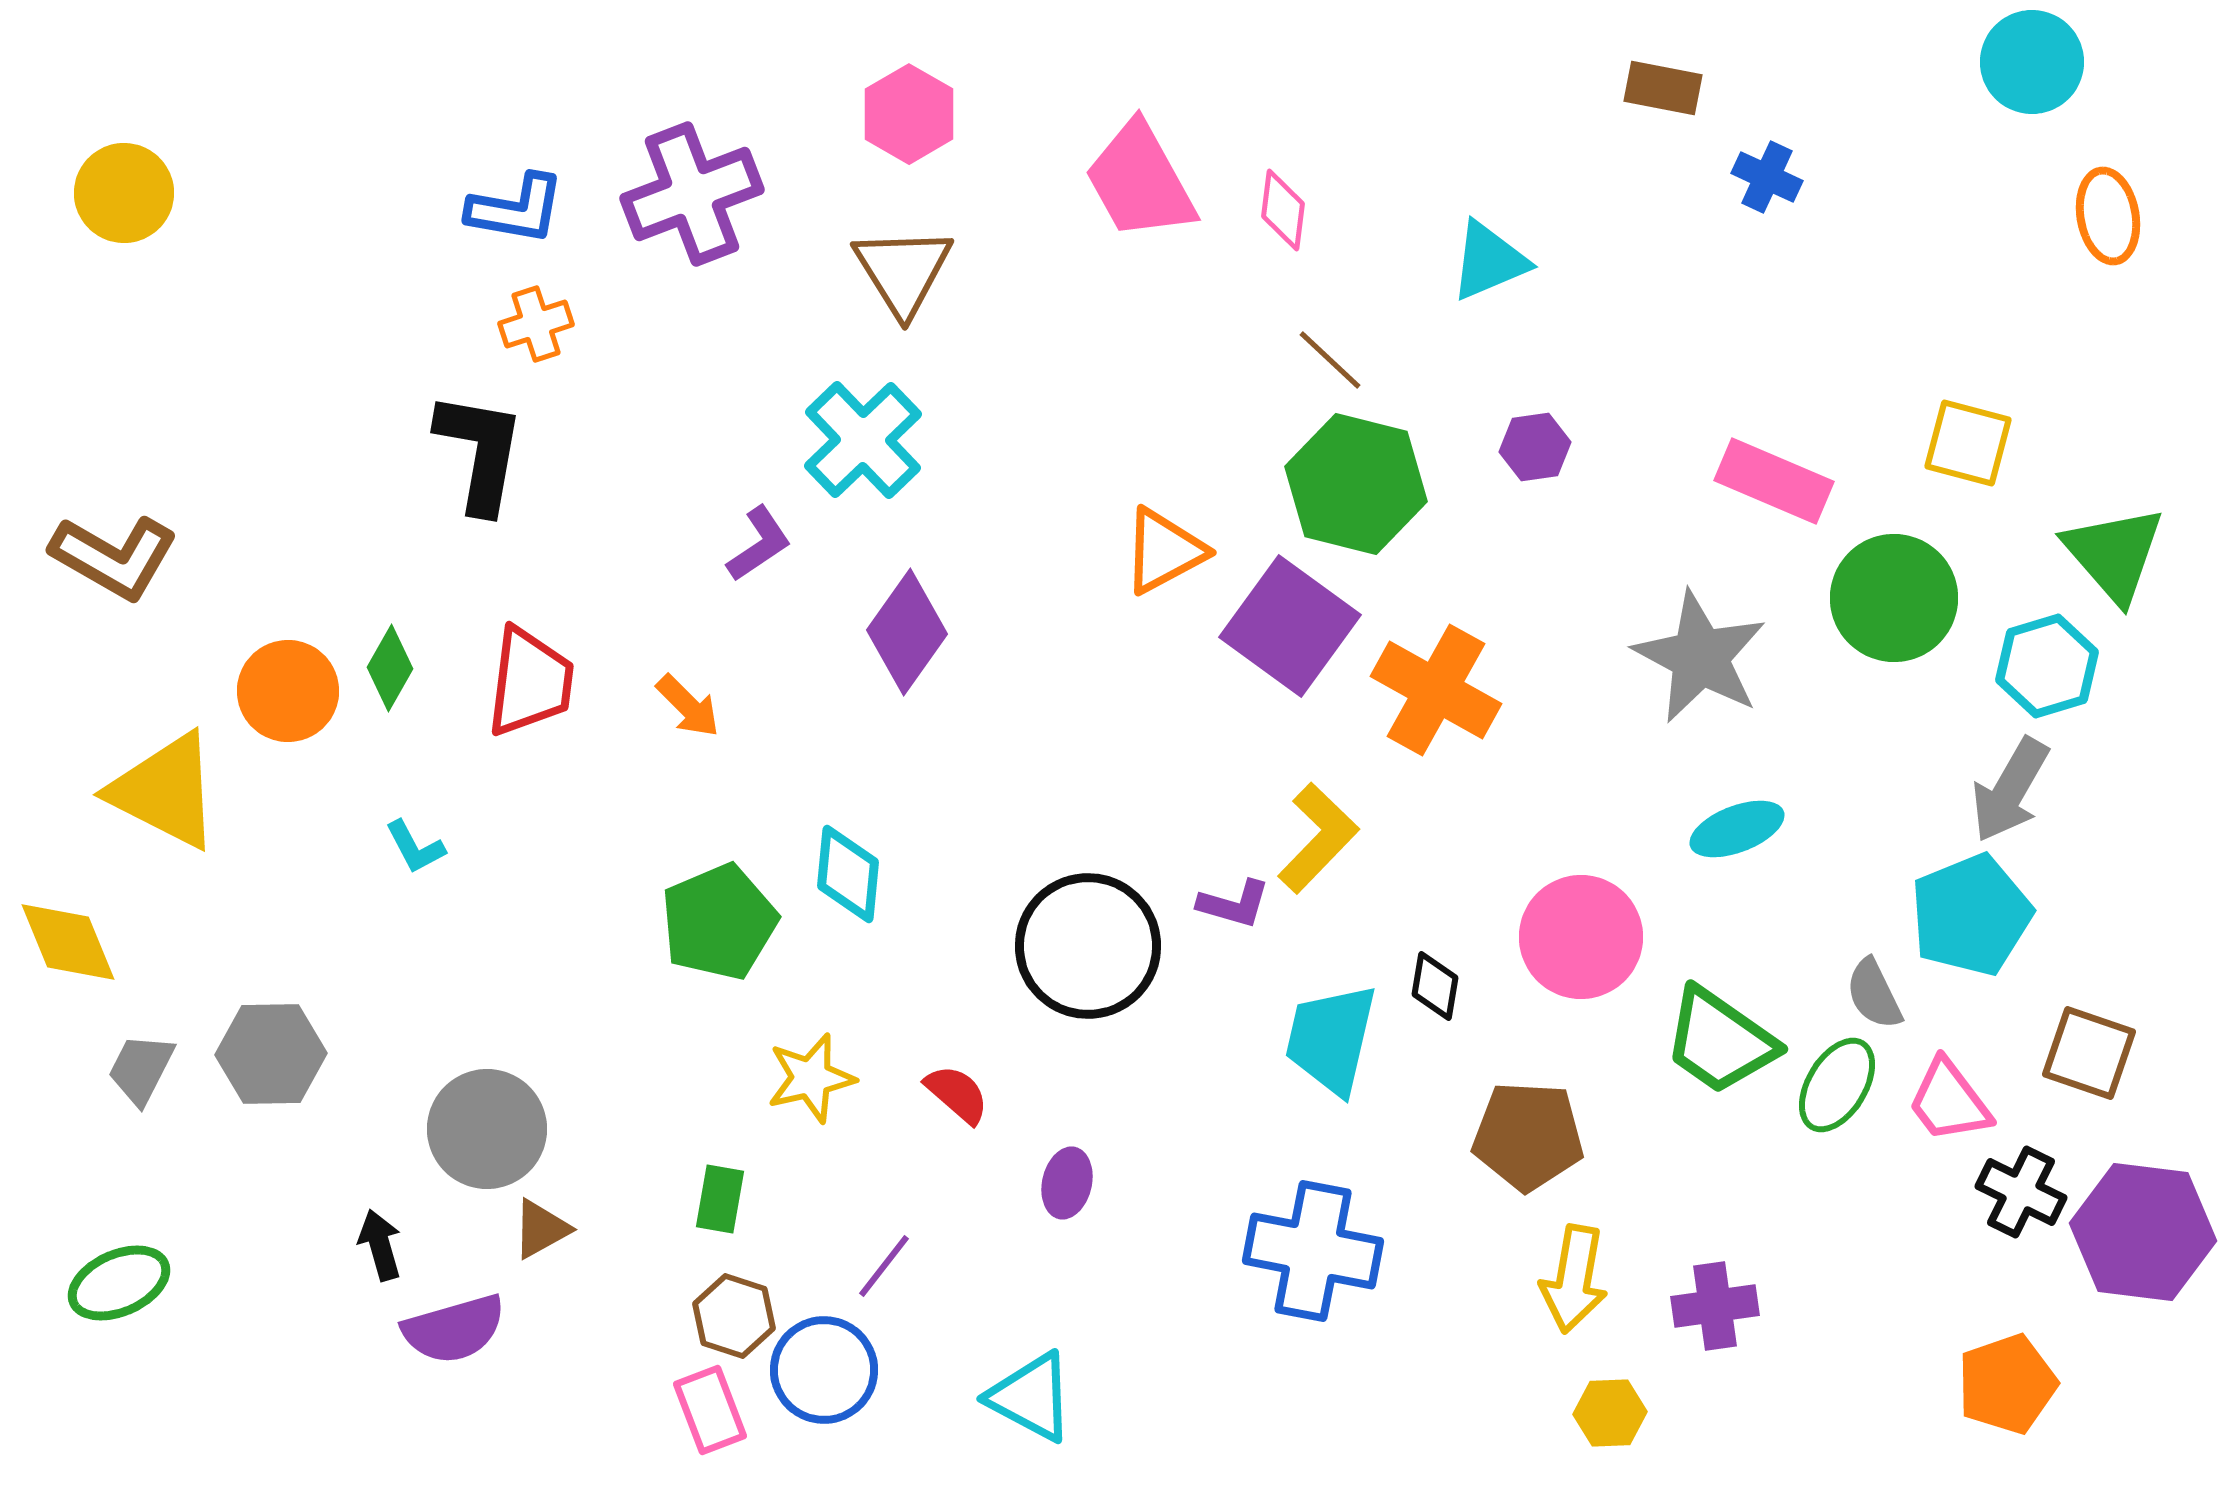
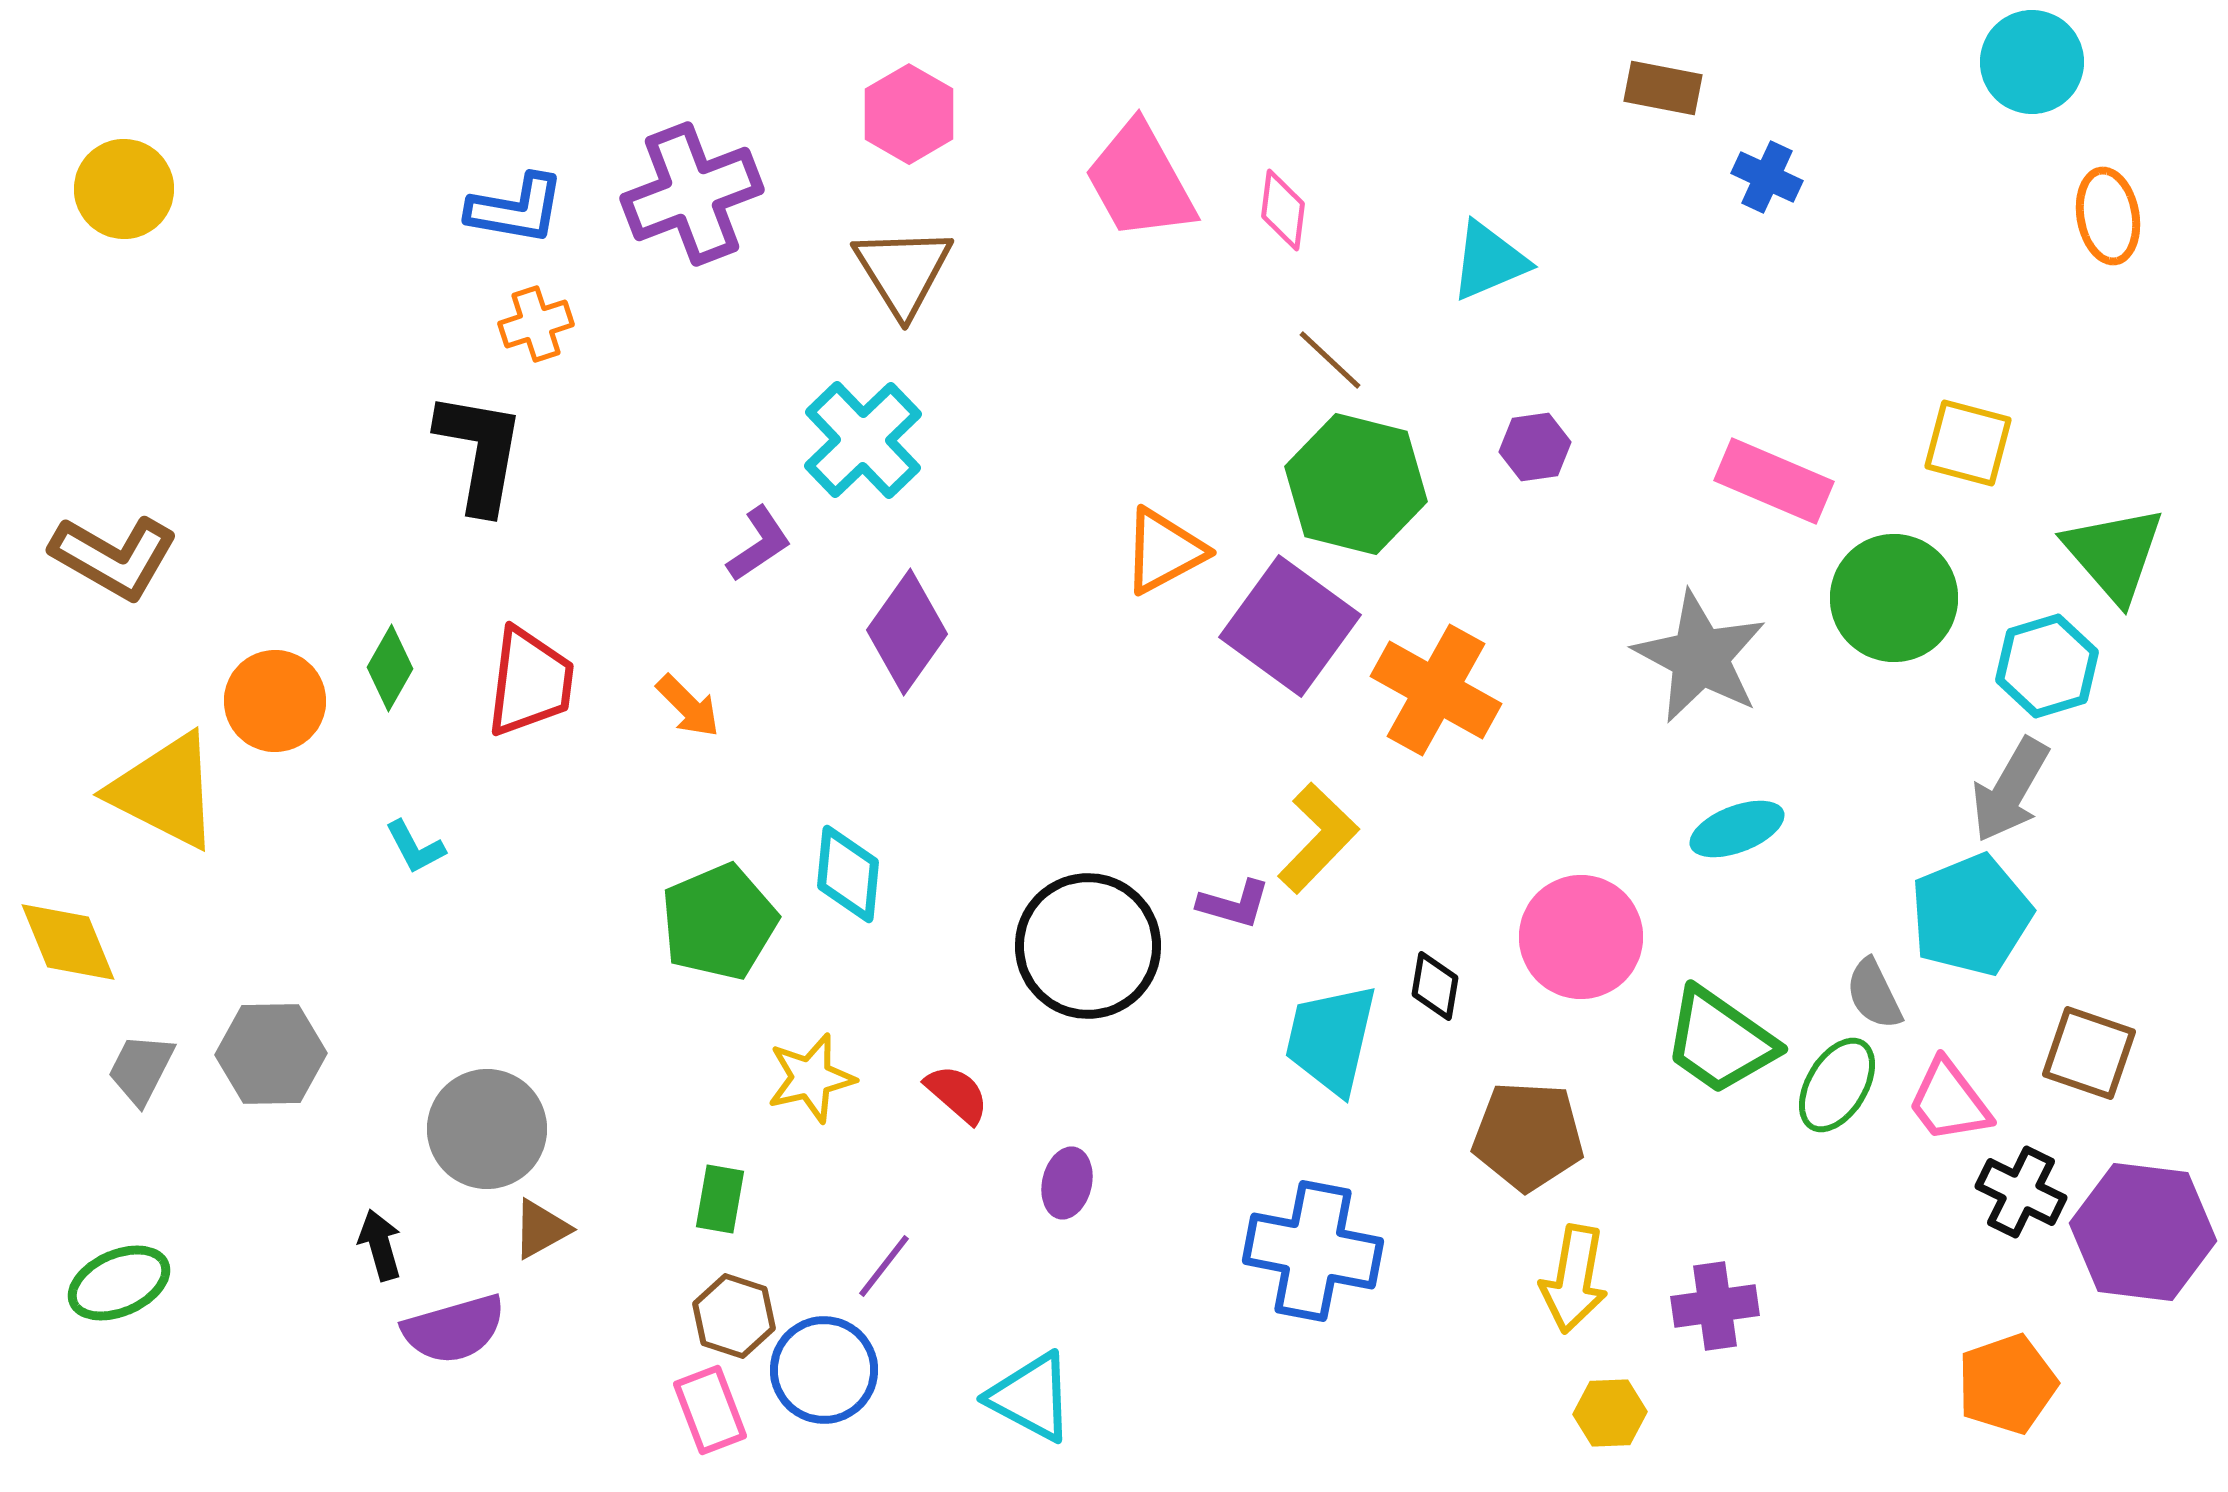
yellow circle at (124, 193): moved 4 px up
orange circle at (288, 691): moved 13 px left, 10 px down
